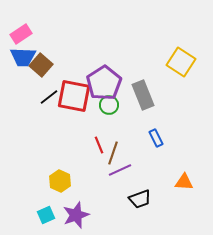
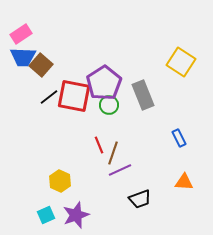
blue rectangle: moved 23 px right
